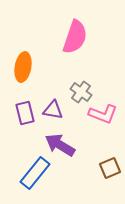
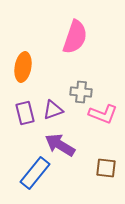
gray cross: rotated 30 degrees counterclockwise
purple triangle: rotated 30 degrees counterclockwise
brown square: moved 4 px left; rotated 30 degrees clockwise
